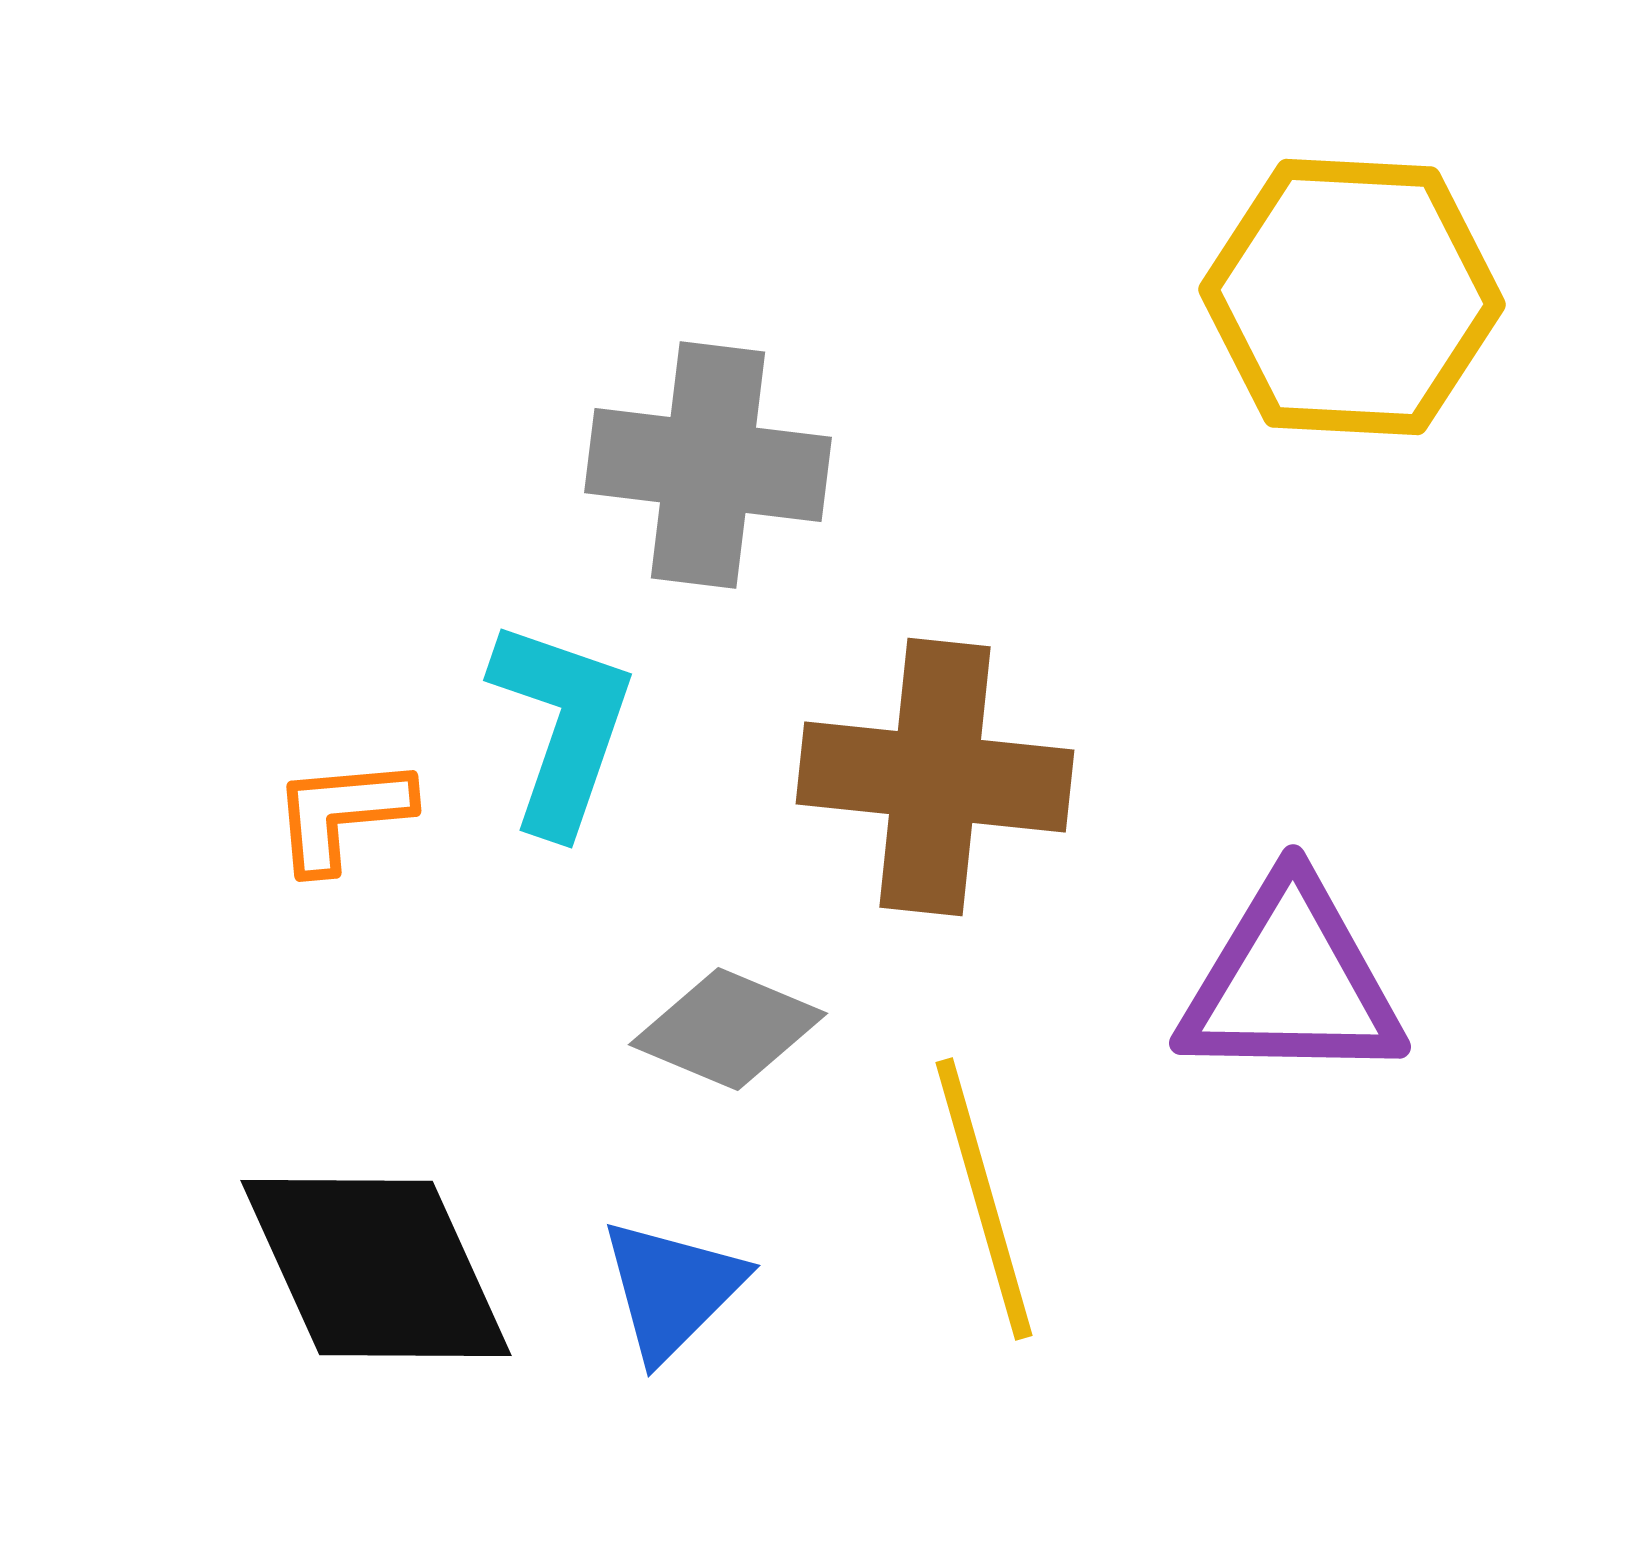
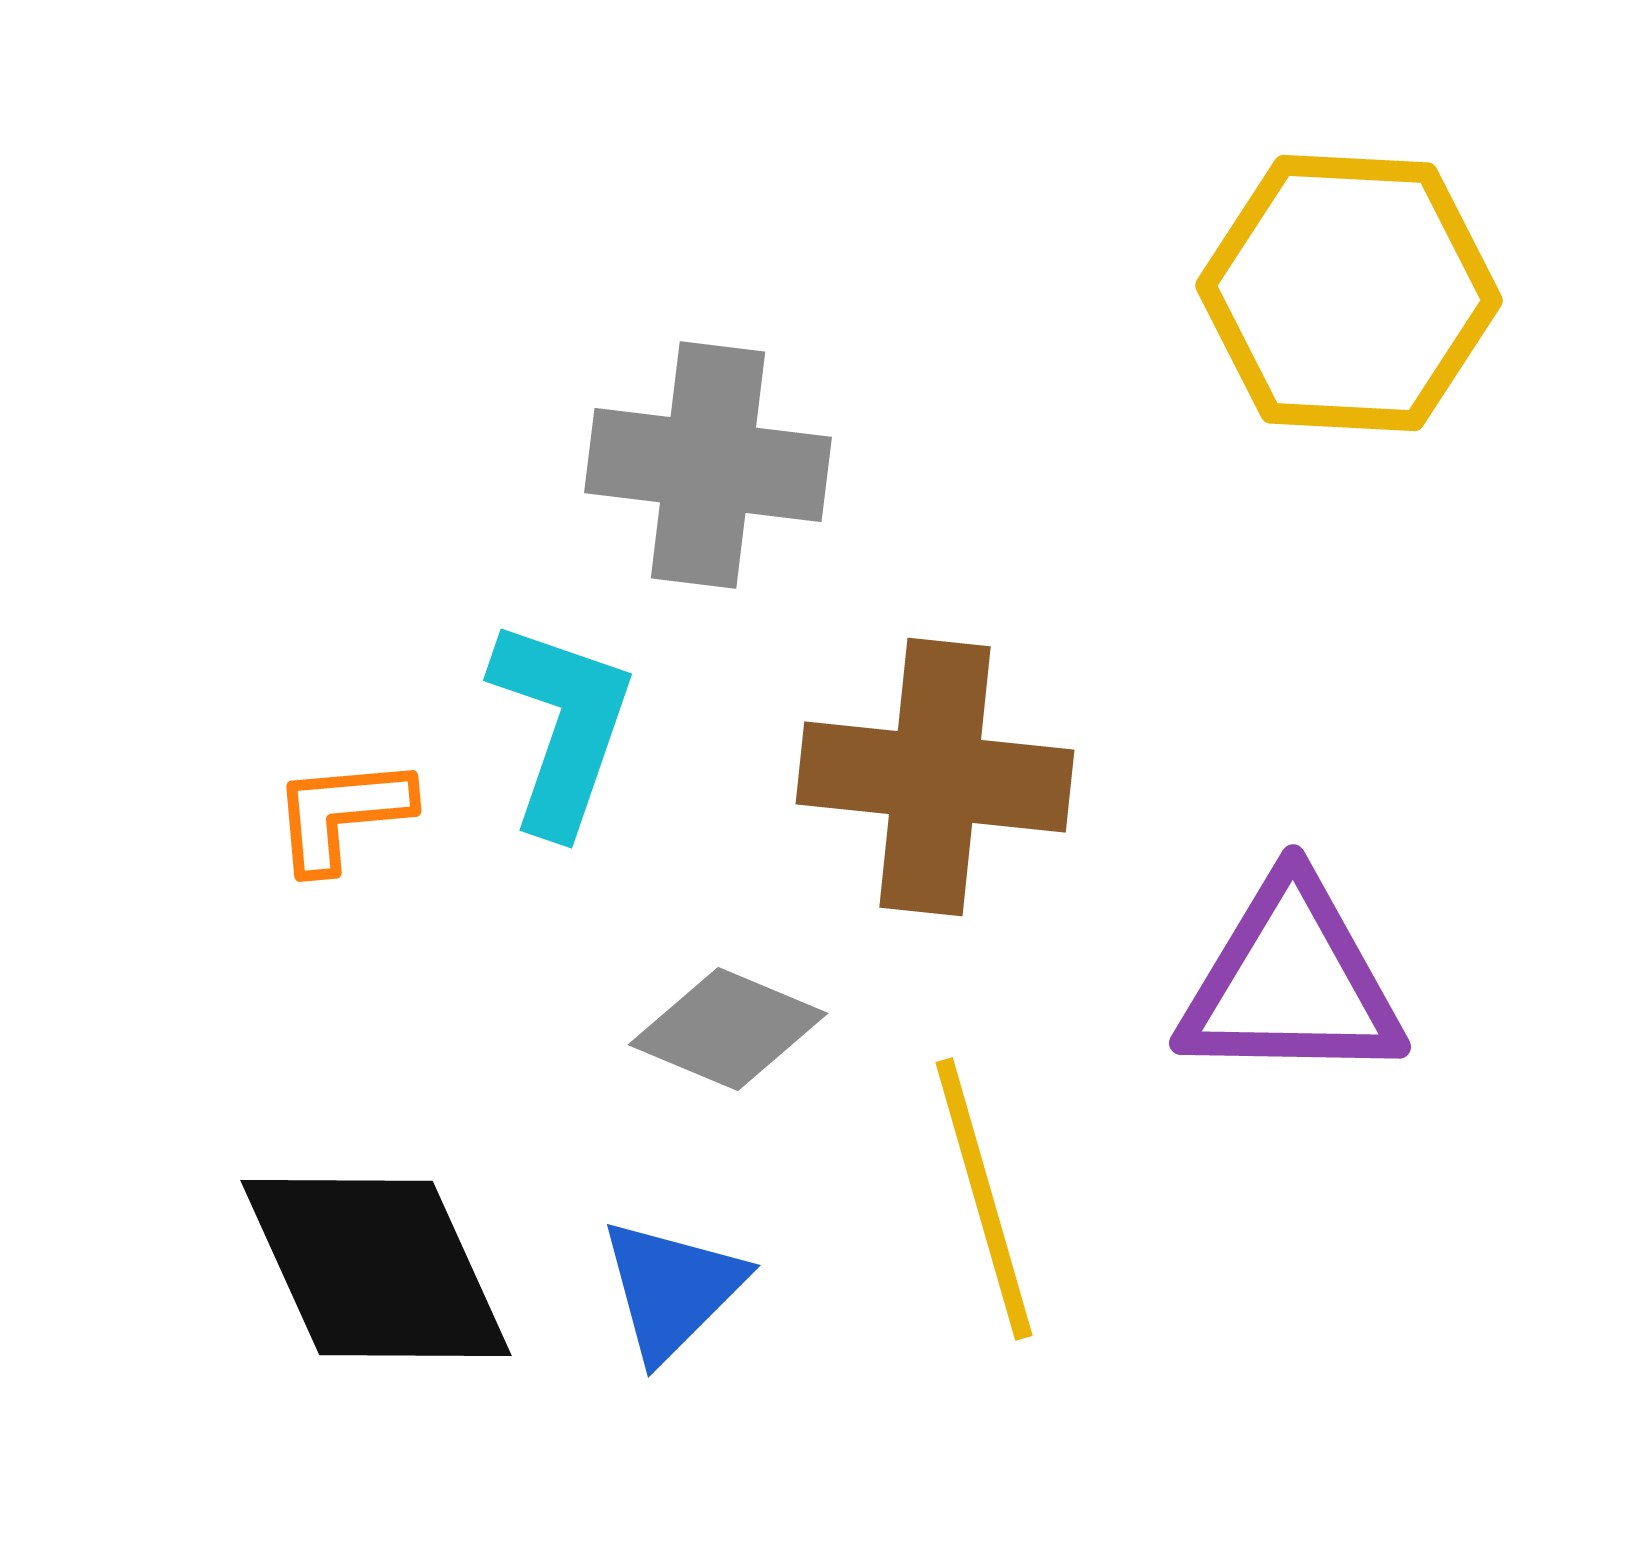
yellow hexagon: moved 3 px left, 4 px up
